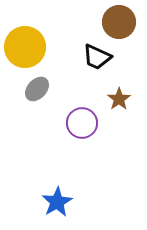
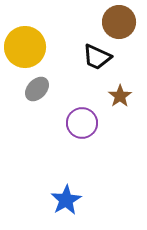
brown star: moved 1 px right, 3 px up
blue star: moved 9 px right, 2 px up
